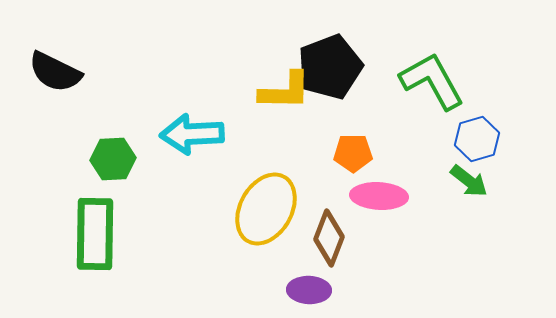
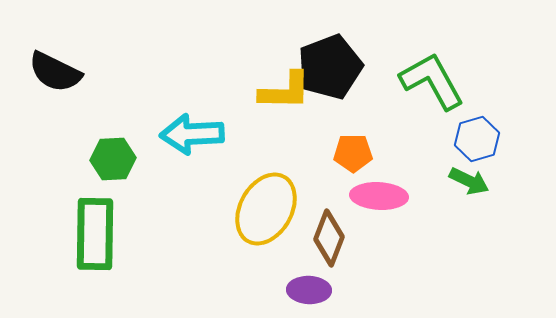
green arrow: rotated 12 degrees counterclockwise
